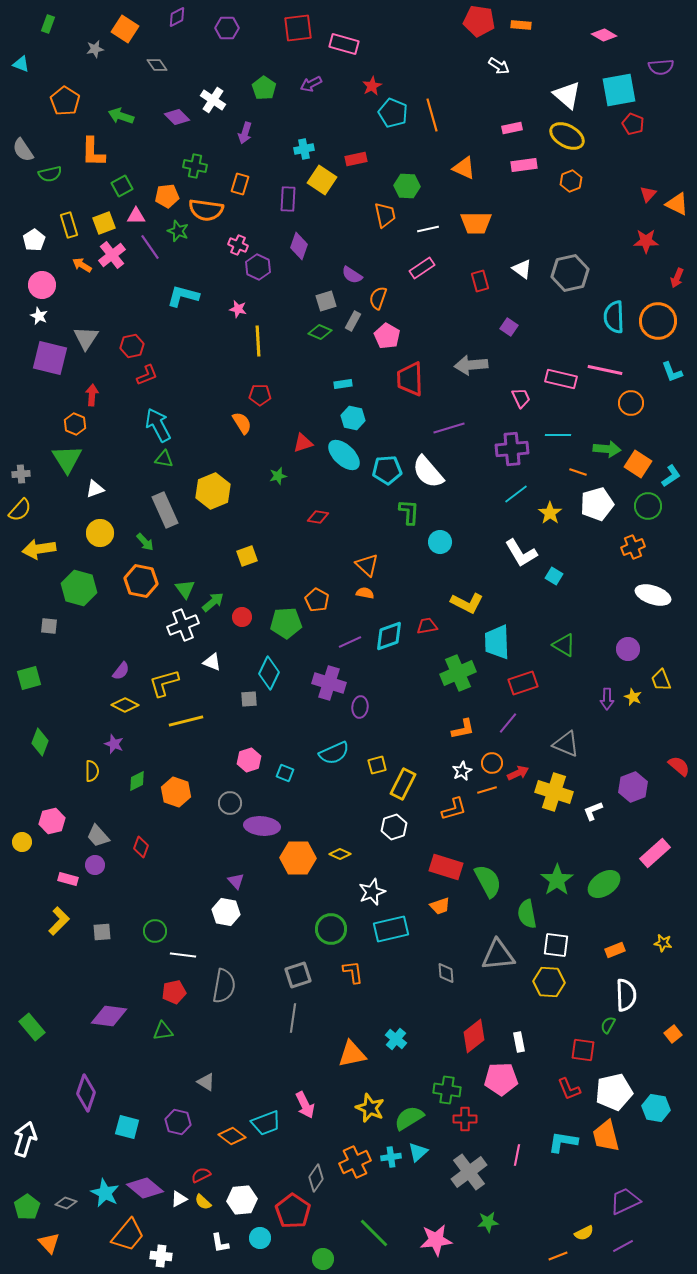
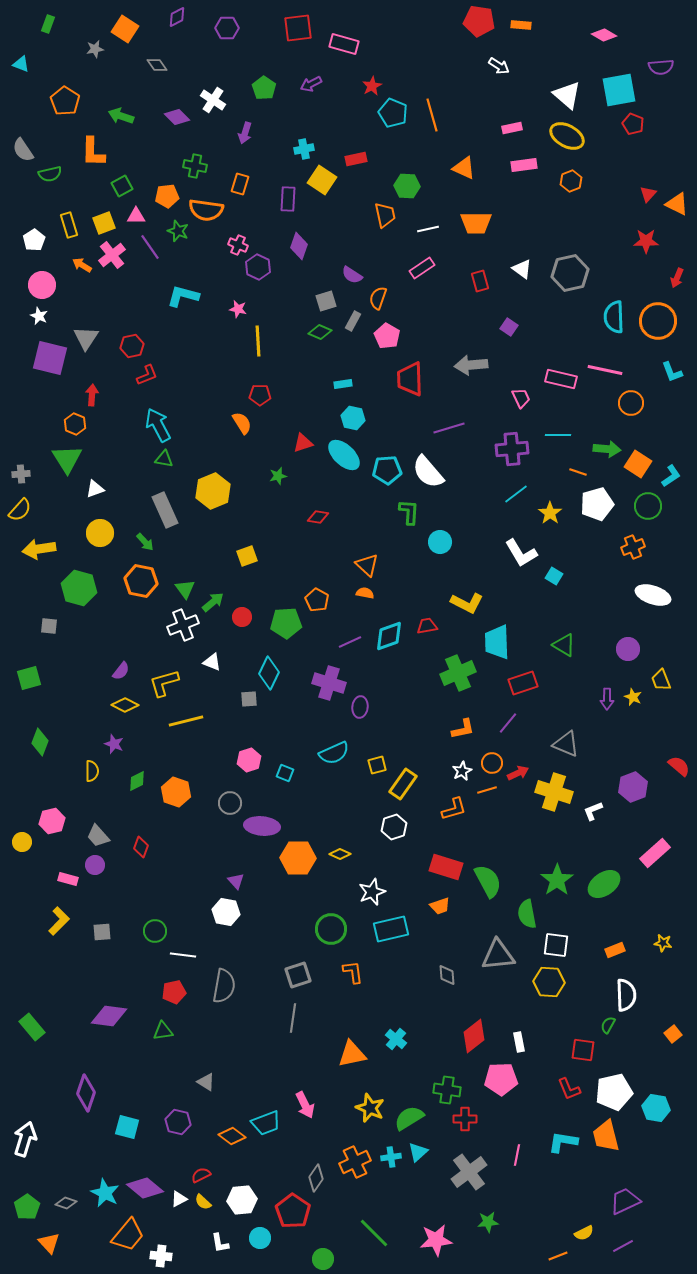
yellow rectangle at (403, 784): rotated 8 degrees clockwise
gray diamond at (446, 973): moved 1 px right, 2 px down
